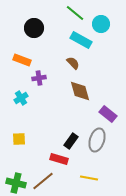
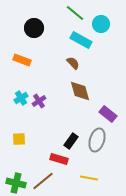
purple cross: moved 23 px down; rotated 24 degrees counterclockwise
